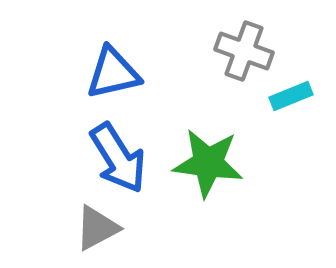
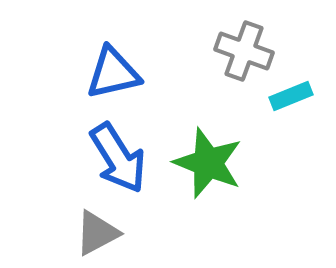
green star: rotated 14 degrees clockwise
gray triangle: moved 5 px down
